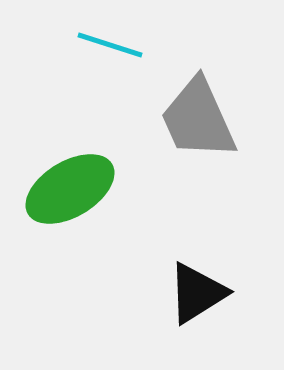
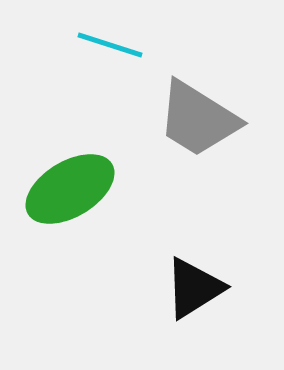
gray trapezoid: rotated 34 degrees counterclockwise
black triangle: moved 3 px left, 5 px up
